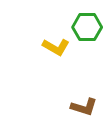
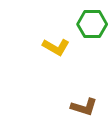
green hexagon: moved 5 px right, 3 px up
